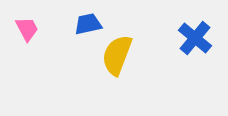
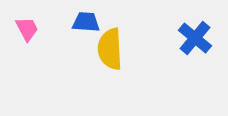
blue trapezoid: moved 2 px left, 2 px up; rotated 16 degrees clockwise
yellow semicircle: moved 7 px left, 6 px up; rotated 24 degrees counterclockwise
